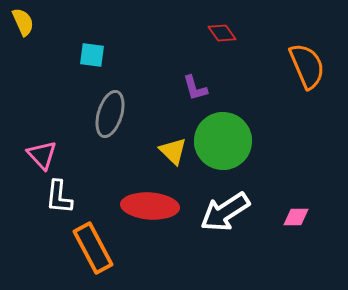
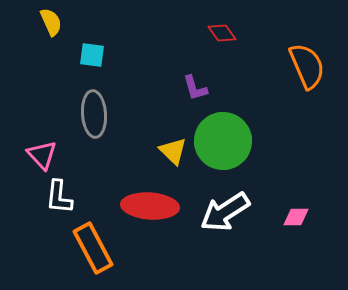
yellow semicircle: moved 28 px right
gray ellipse: moved 16 px left; rotated 21 degrees counterclockwise
